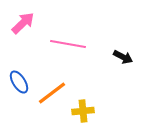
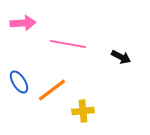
pink arrow: rotated 40 degrees clockwise
black arrow: moved 2 px left
orange line: moved 3 px up
